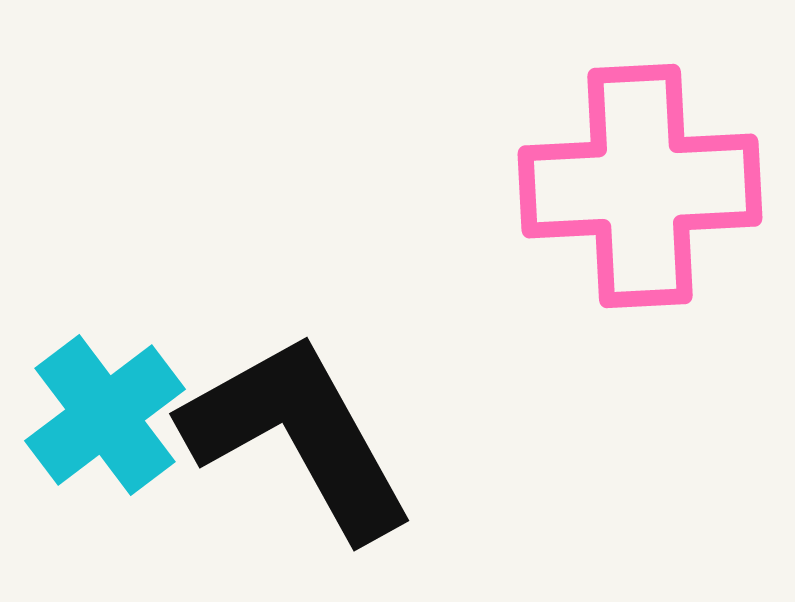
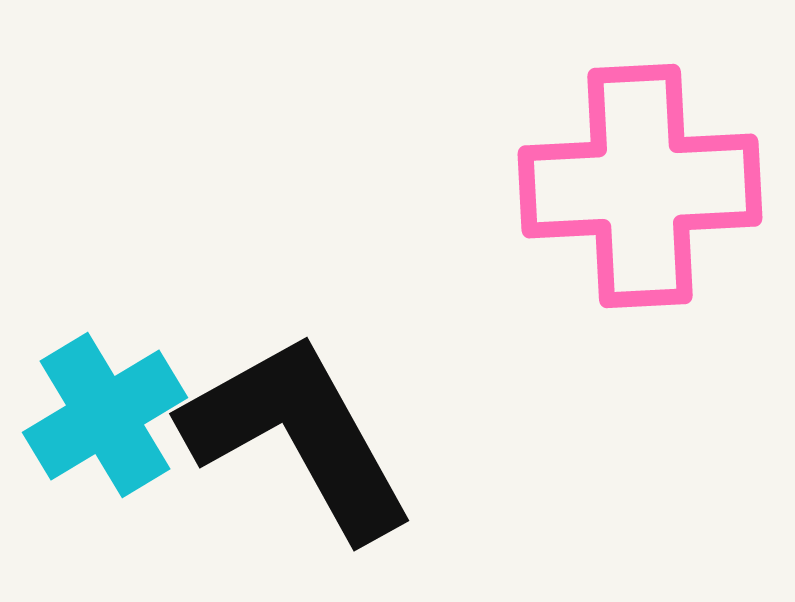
cyan cross: rotated 6 degrees clockwise
